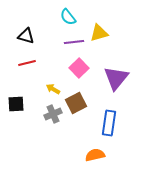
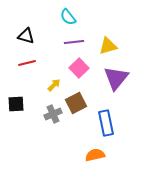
yellow triangle: moved 9 px right, 13 px down
yellow arrow: moved 1 px right, 4 px up; rotated 104 degrees clockwise
blue rectangle: moved 3 px left; rotated 20 degrees counterclockwise
